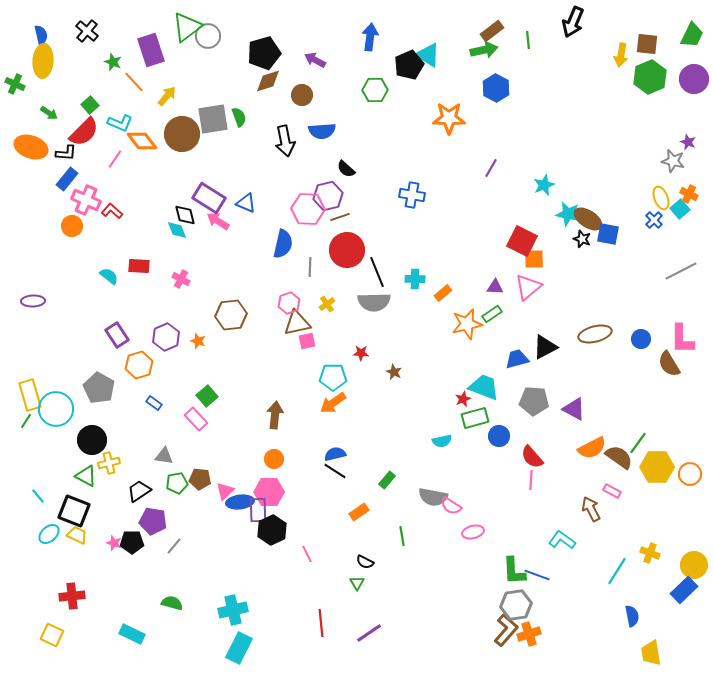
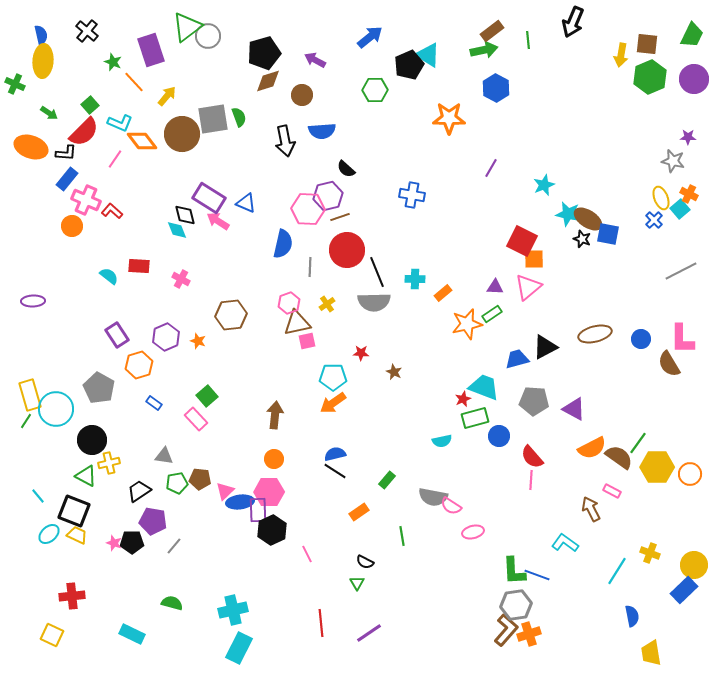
blue arrow at (370, 37): rotated 44 degrees clockwise
purple star at (688, 142): moved 5 px up; rotated 21 degrees counterclockwise
cyan L-shape at (562, 540): moved 3 px right, 3 px down
